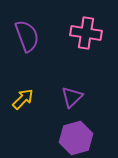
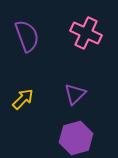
pink cross: rotated 16 degrees clockwise
purple triangle: moved 3 px right, 3 px up
